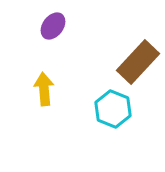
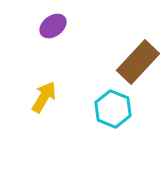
purple ellipse: rotated 16 degrees clockwise
yellow arrow: moved 8 px down; rotated 36 degrees clockwise
